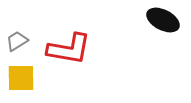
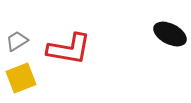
black ellipse: moved 7 px right, 14 px down
yellow square: rotated 20 degrees counterclockwise
